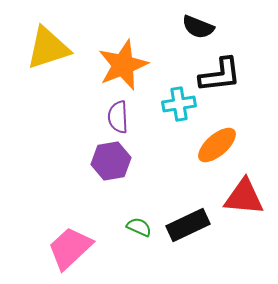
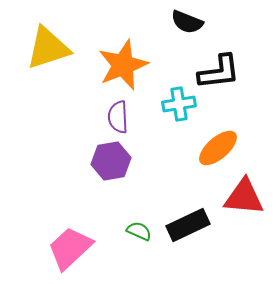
black semicircle: moved 11 px left, 5 px up
black L-shape: moved 1 px left, 3 px up
orange ellipse: moved 1 px right, 3 px down
green semicircle: moved 4 px down
